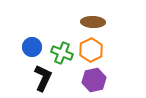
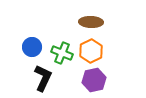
brown ellipse: moved 2 px left
orange hexagon: moved 1 px down
